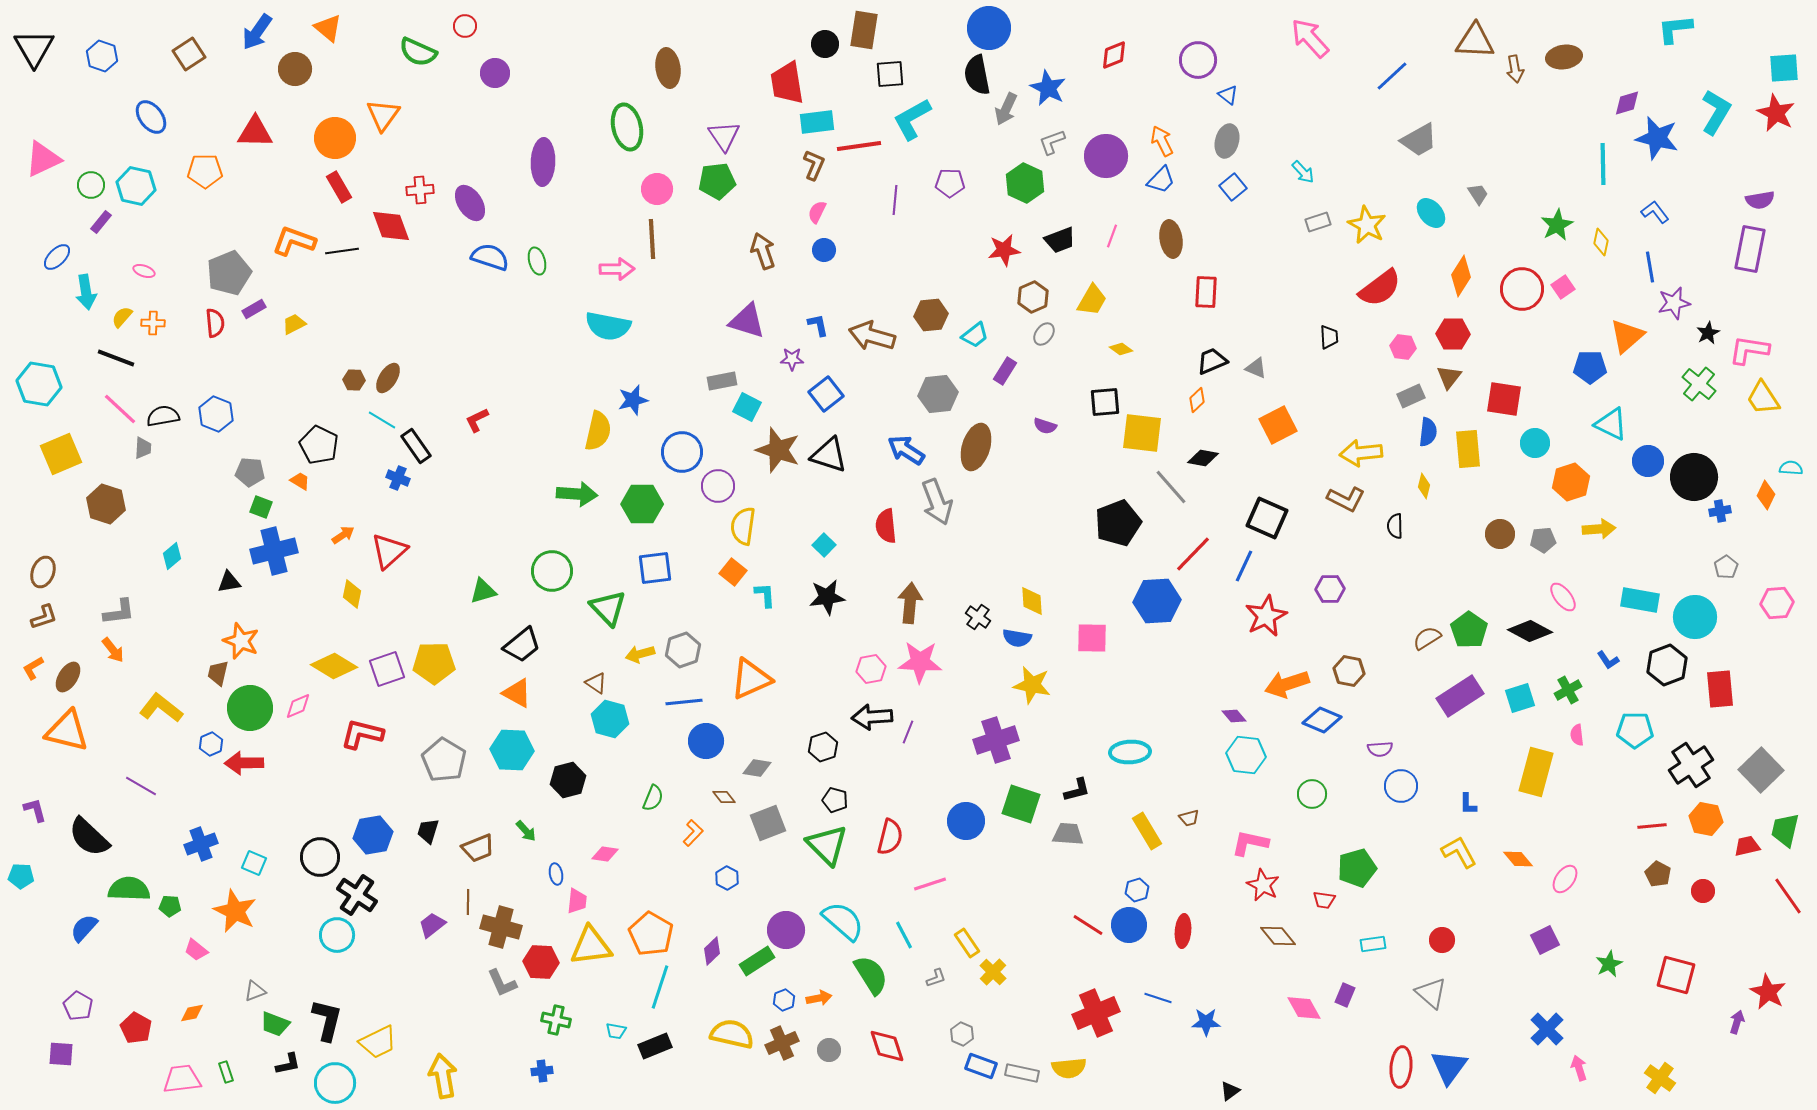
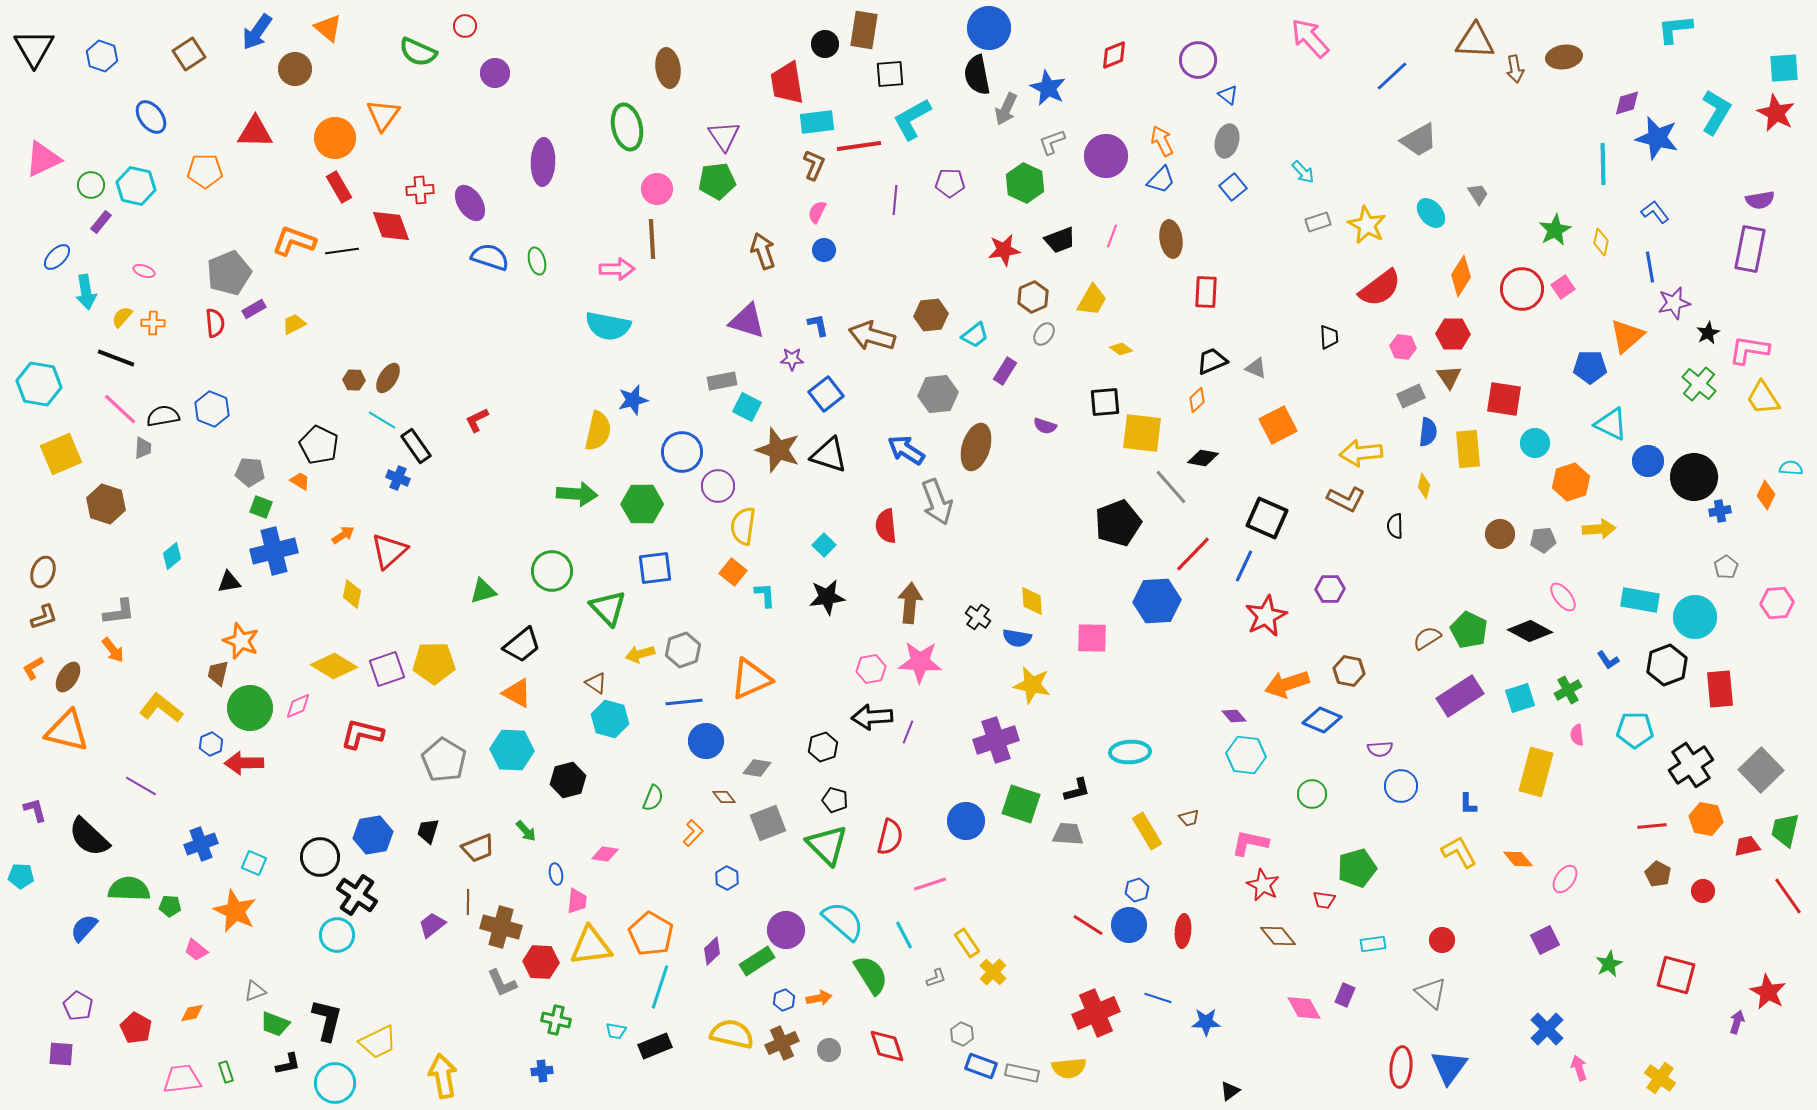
green star at (1557, 225): moved 2 px left, 5 px down
brown triangle at (1449, 377): rotated 12 degrees counterclockwise
blue hexagon at (216, 414): moved 4 px left, 5 px up
green pentagon at (1469, 630): rotated 9 degrees counterclockwise
